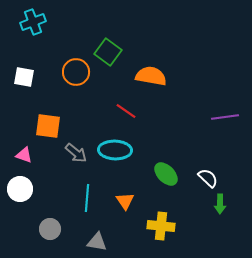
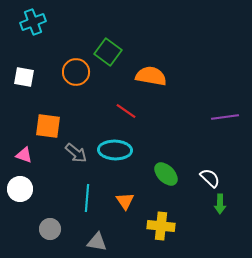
white semicircle: moved 2 px right
